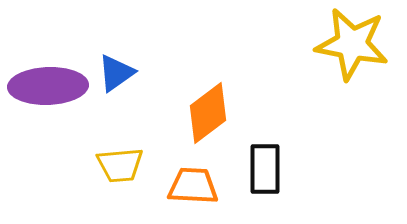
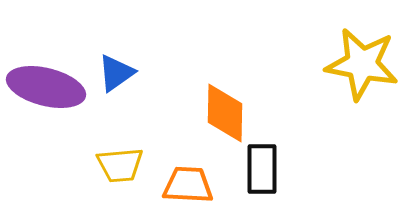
yellow star: moved 10 px right, 20 px down
purple ellipse: moved 2 px left, 1 px down; rotated 16 degrees clockwise
orange diamond: moved 17 px right; rotated 52 degrees counterclockwise
black rectangle: moved 3 px left
orange trapezoid: moved 5 px left, 1 px up
